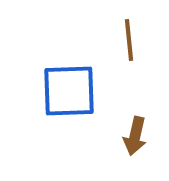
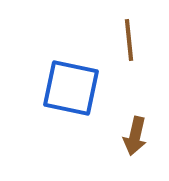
blue square: moved 2 px right, 3 px up; rotated 14 degrees clockwise
